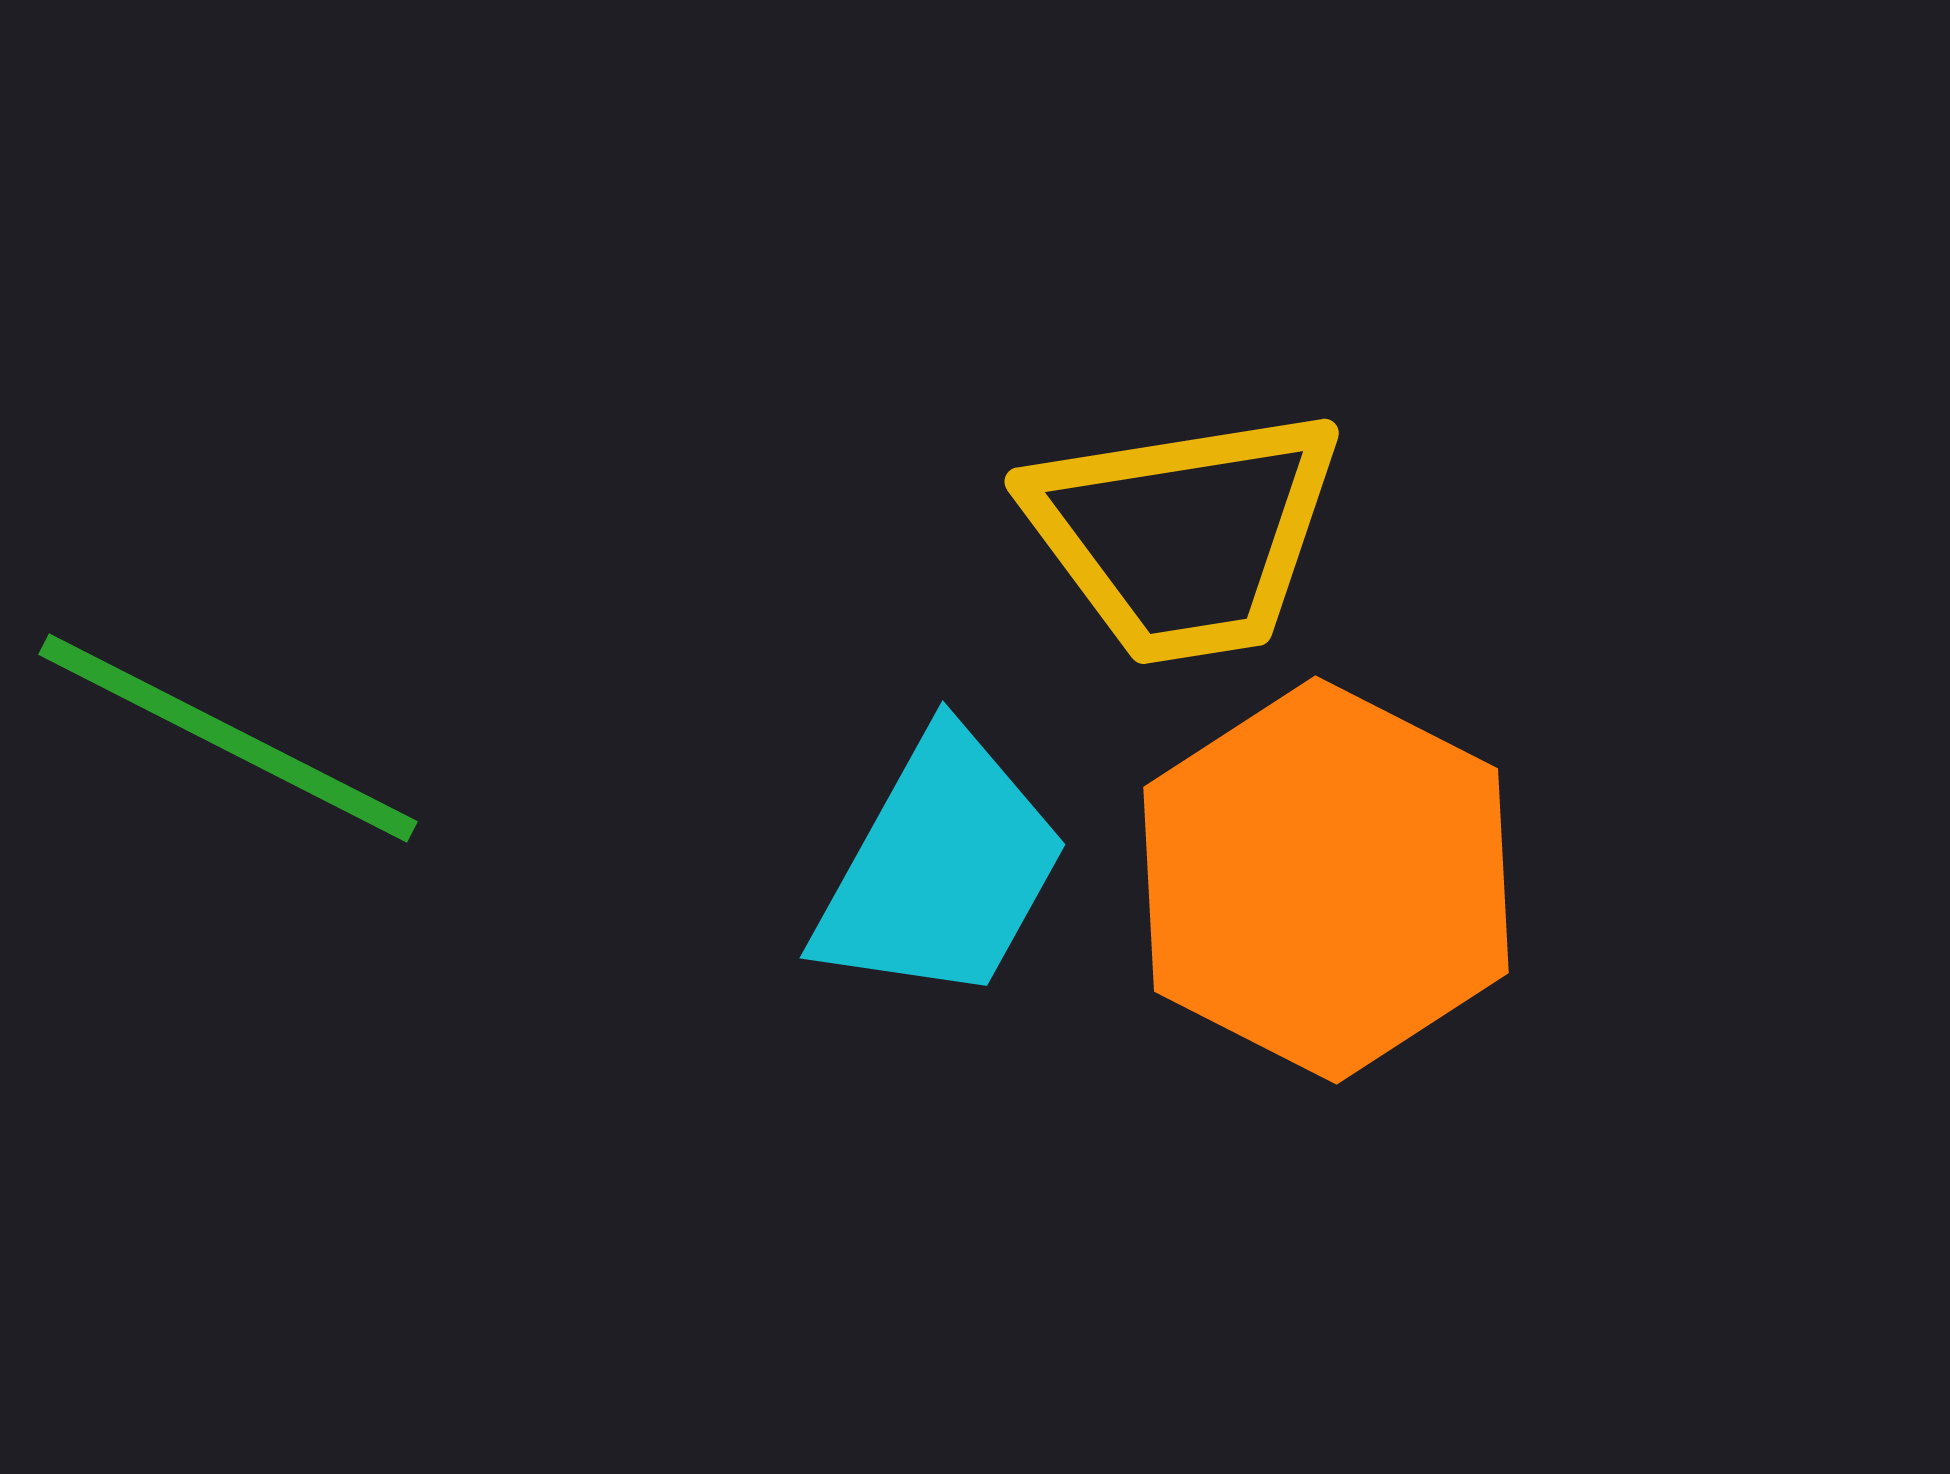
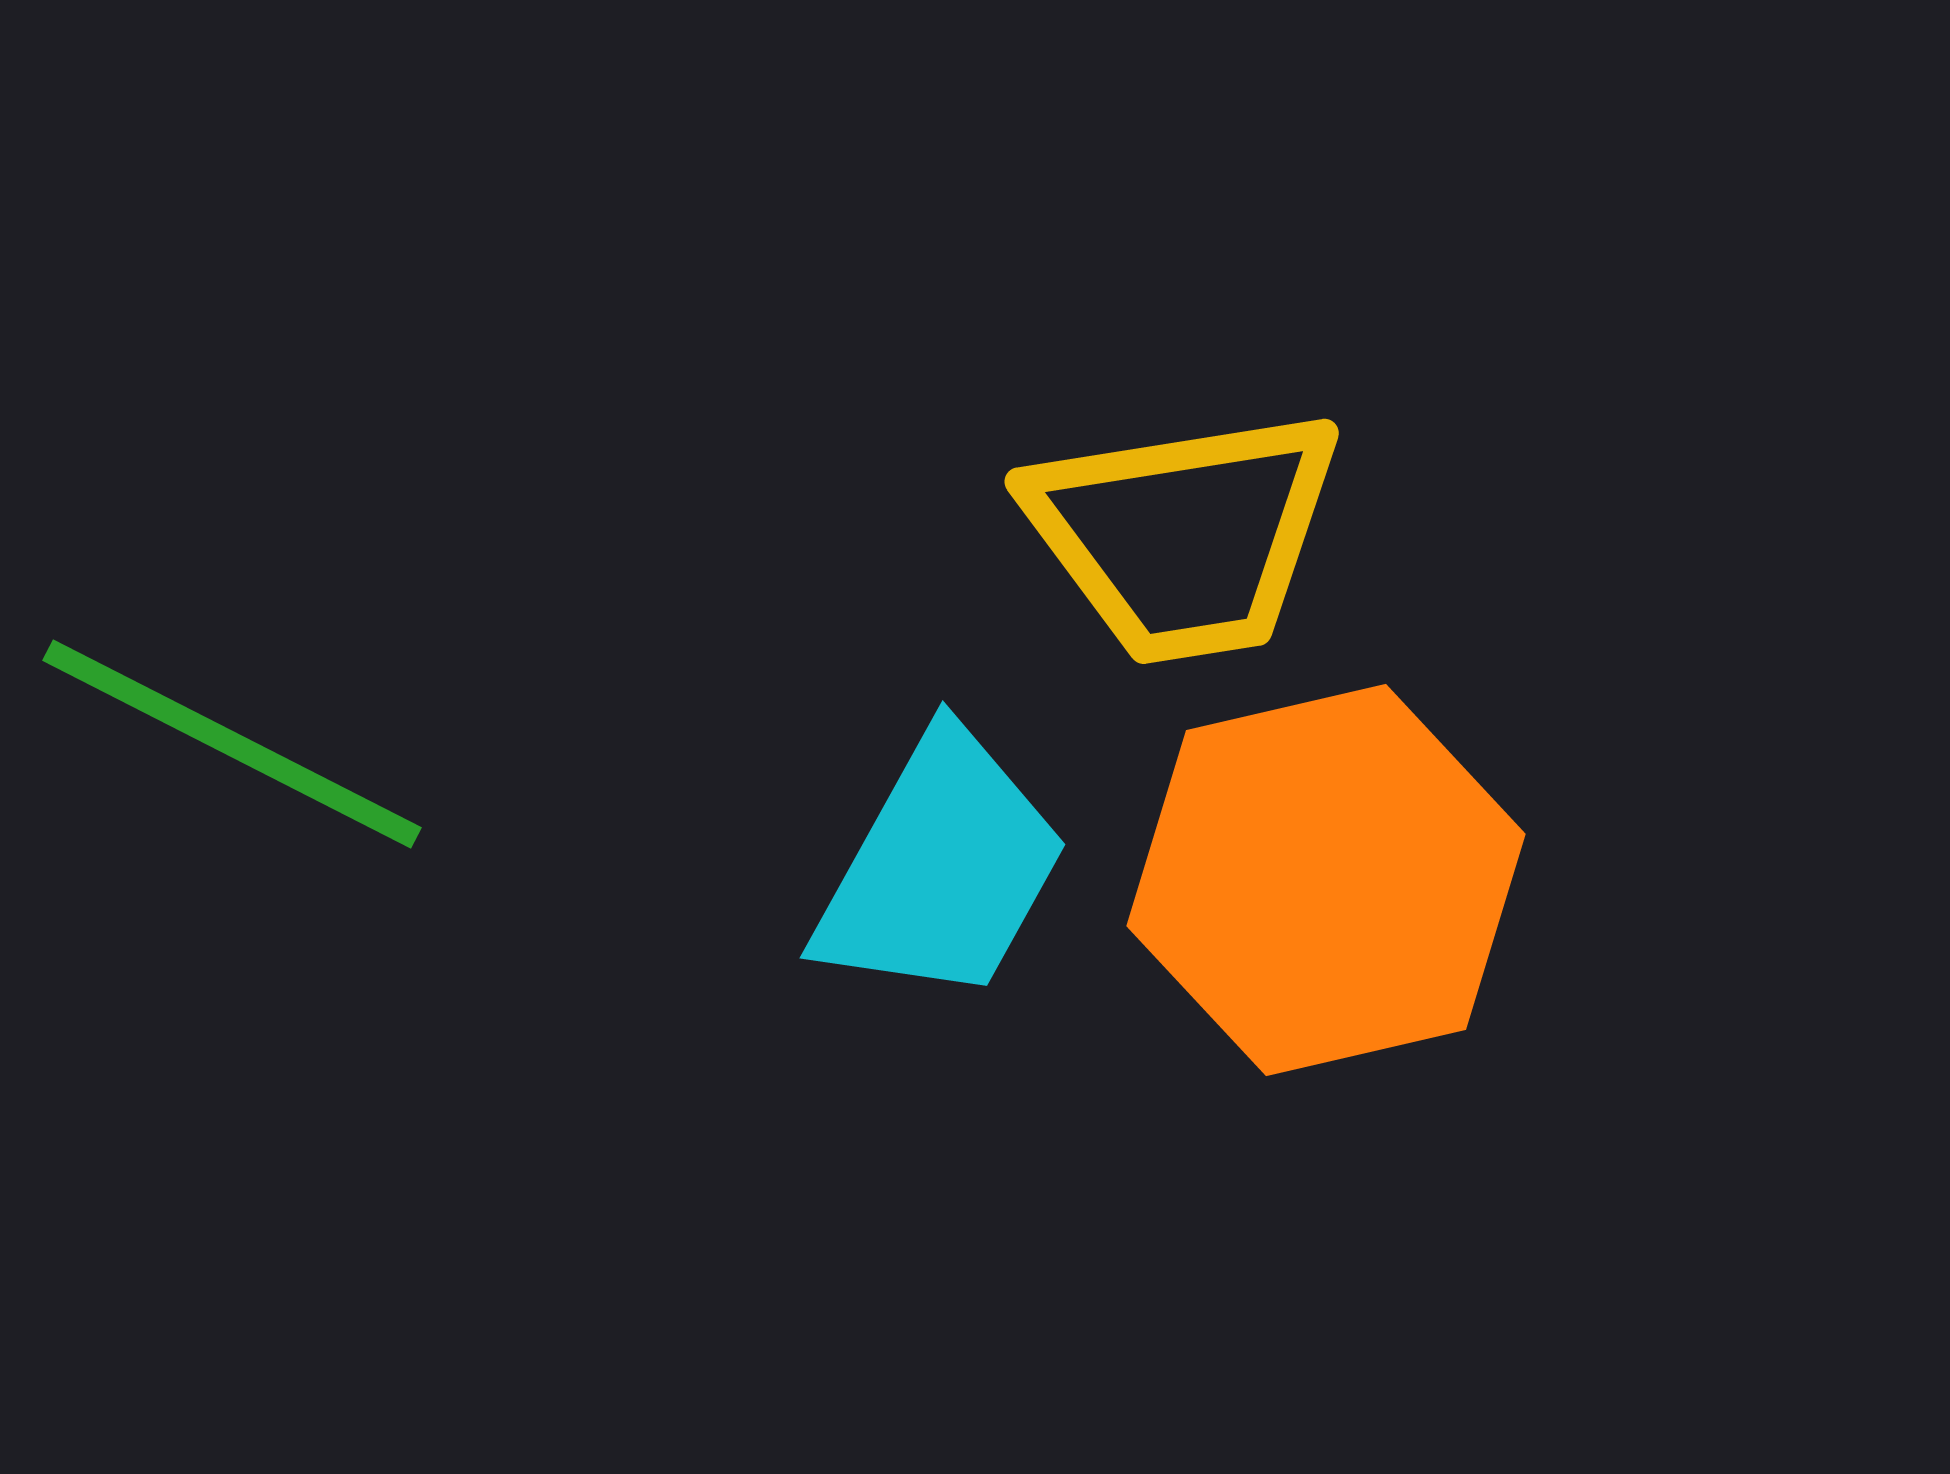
green line: moved 4 px right, 6 px down
orange hexagon: rotated 20 degrees clockwise
